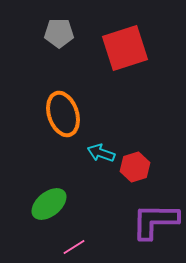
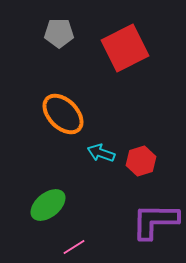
red square: rotated 9 degrees counterclockwise
orange ellipse: rotated 27 degrees counterclockwise
red hexagon: moved 6 px right, 6 px up
green ellipse: moved 1 px left, 1 px down
